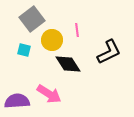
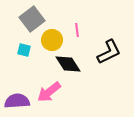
pink arrow: moved 2 px up; rotated 110 degrees clockwise
